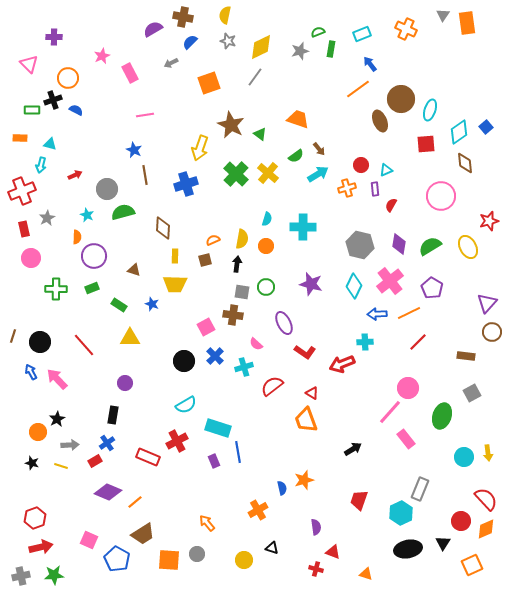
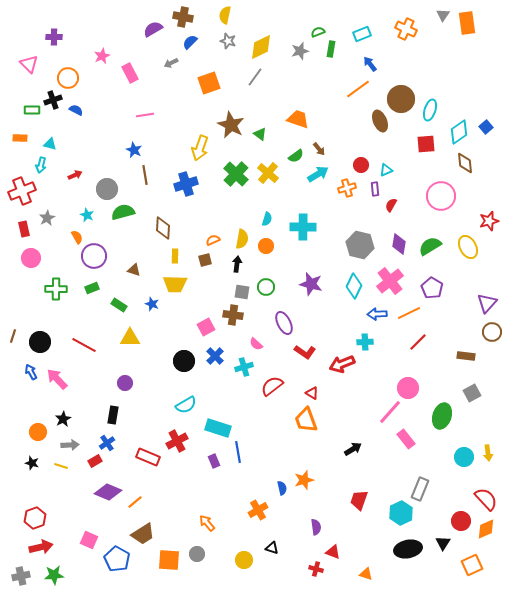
orange semicircle at (77, 237): rotated 32 degrees counterclockwise
red line at (84, 345): rotated 20 degrees counterclockwise
black star at (57, 419): moved 6 px right
